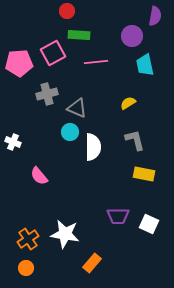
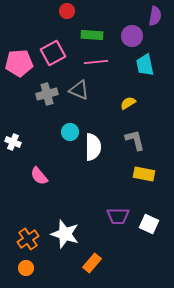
green rectangle: moved 13 px right
gray triangle: moved 2 px right, 18 px up
white star: rotated 8 degrees clockwise
